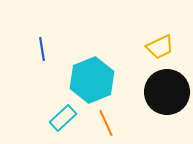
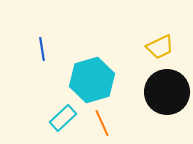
cyan hexagon: rotated 6 degrees clockwise
orange line: moved 4 px left
